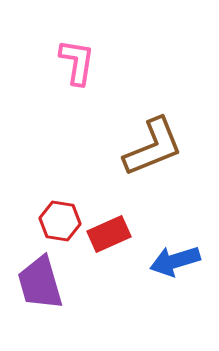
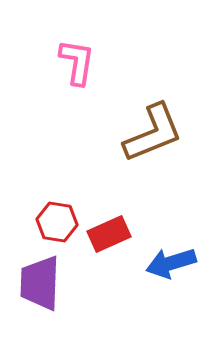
brown L-shape: moved 14 px up
red hexagon: moved 3 px left, 1 px down
blue arrow: moved 4 px left, 2 px down
purple trapezoid: rotated 18 degrees clockwise
